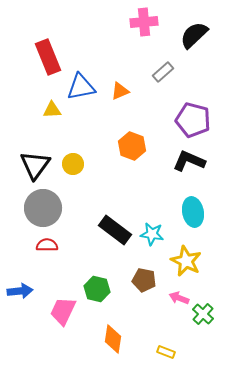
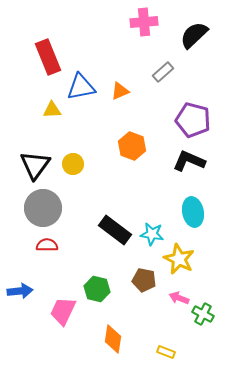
yellow star: moved 7 px left, 2 px up
green cross: rotated 15 degrees counterclockwise
